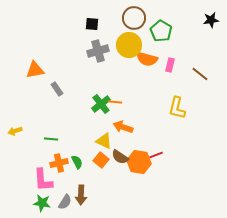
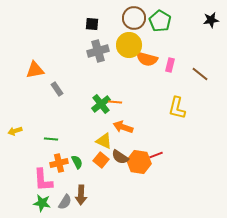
green pentagon: moved 1 px left, 10 px up
